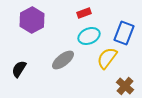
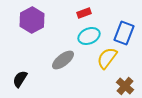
black semicircle: moved 1 px right, 10 px down
